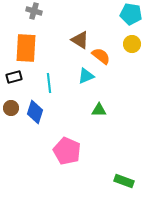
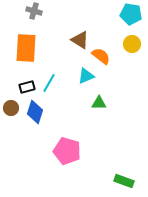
black rectangle: moved 13 px right, 10 px down
cyan line: rotated 36 degrees clockwise
green triangle: moved 7 px up
pink pentagon: rotated 8 degrees counterclockwise
